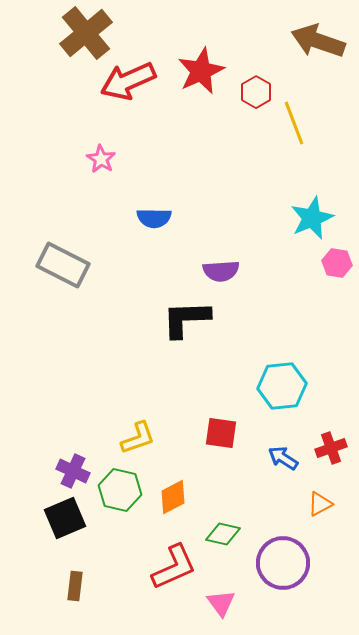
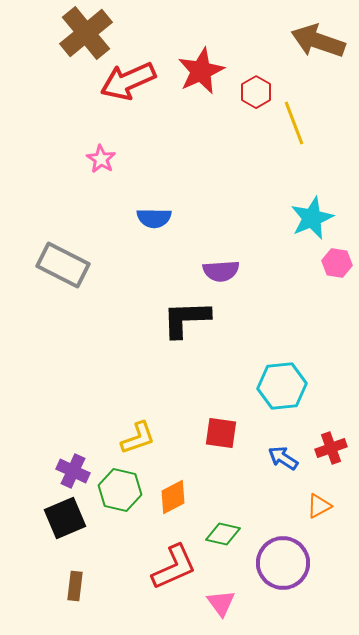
orange triangle: moved 1 px left, 2 px down
